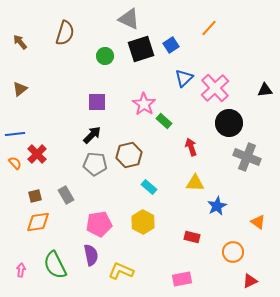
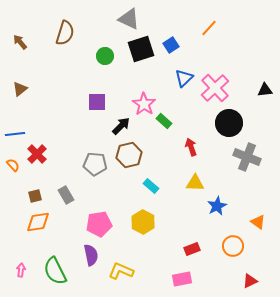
black arrow: moved 29 px right, 9 px up
orange semicircle: moved 2 px left, 2 px down
cyan rectangle: moved 2 px right, 1 px up
red rectangle: moved 12 px down; rotated 35 degrees counterclockwise
orange circle: moved 6 px up
green semicircle: moved 6 px down
